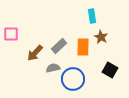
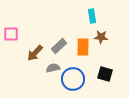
brown star: rotated 24 degrees counterclockwise
black square: moved 5 px left, 4 px down; rotated 14 degrees counterclockwise
